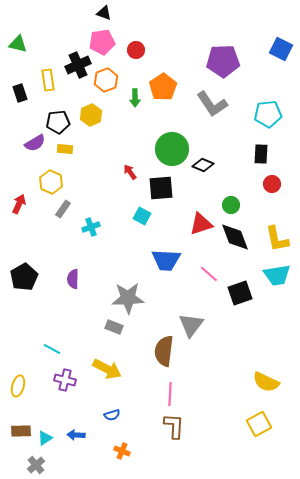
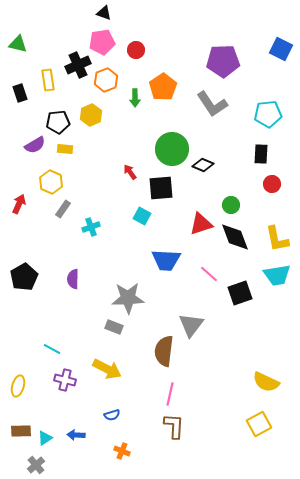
purple semicircle at (35, 143): moved 2 px down
pink line at (170, 394): rotated 10 degrees clockwise
